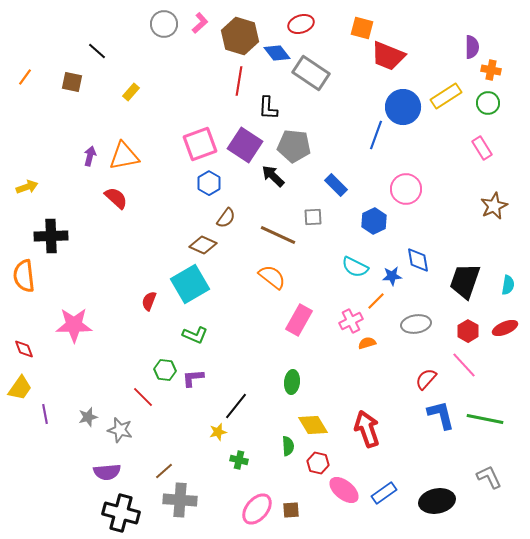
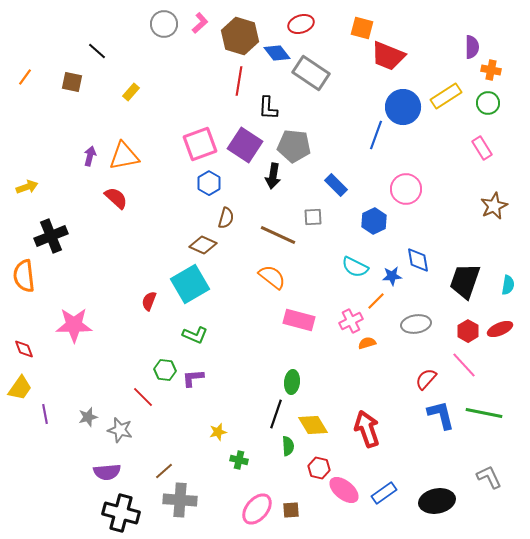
black arrow at (273, 176): rotated 125 degrees counterclockwise
brown semicircle at (226, 218): rotated 20 degrees counterclockwise
black cross at (51, 236): rotated 20 degrees counterclockwise
pink rectangle at (299, 320): rotated 76 degrees clockwise
red ellipse at (505, 328): moved 5 px left, 1 px down
black line at (236, 406): moved 40 px right, 8 px down; rotated 20 degrees counterclockwise
green line at (485, 419): moved 1 px left, 6 px up
red hexagon at (318, 463): moved 1 px right, 5 px down
